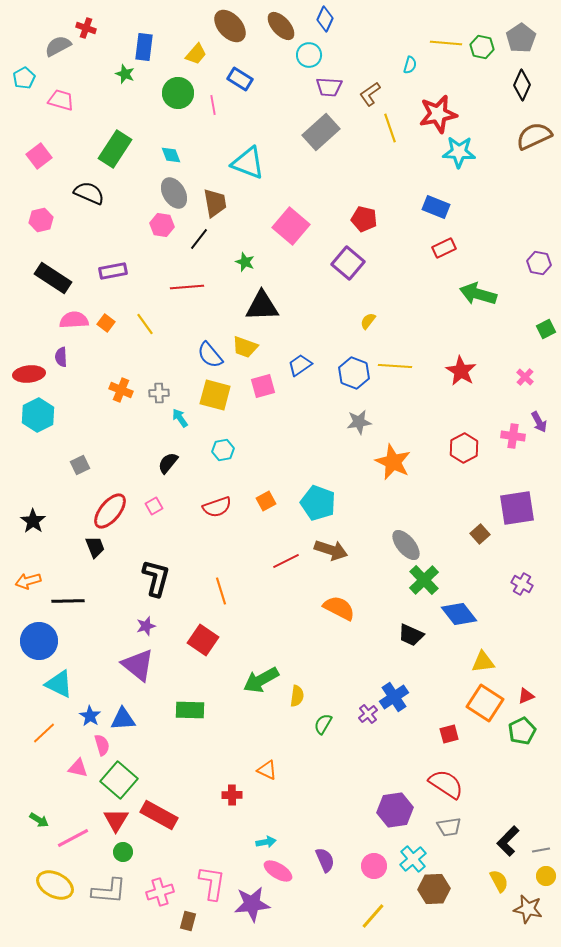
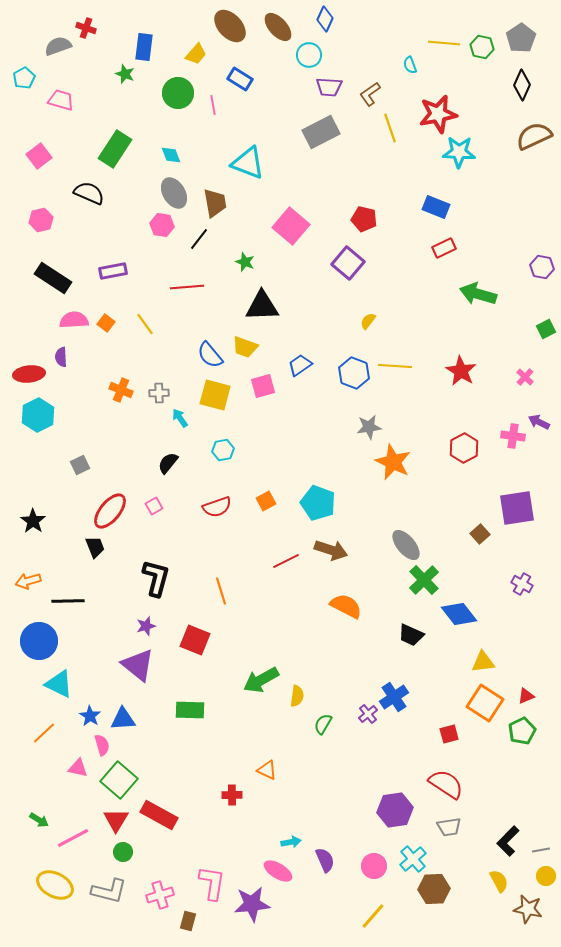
brown ellipse at (281, 26): moved 3 px left, 1 px down
yellow line at (446, 43): moved 2 px left
gray semicircle at (58, 46): rotated 8 degrees clockwise
cyan semicircle at (410, 65): rotated 144 degrees clockwise
gray rectangle at (321, 132): rotated 15 degrees clockwise
purple hexagon at (539, 263): moved 3 px right, 4 px down
gray star at (359, 422): moved 10 px right, 5 px down
purple arrow at (539, 422): rotated 145 degrees clockwise
orange semicircle at (339, 608): moved 7 px right, 2 px up
red square at (203, 640): moved 8 px left; rotated 12 degrees counterclockwise
cyan arrow at (266, 842): moved 25 px right
gray L-shape at (109, 891): rotated 9 degrees clockwise
pink cross at (160, 892): moved 3 px down
